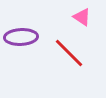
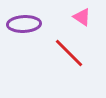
purple ellipse: moved 3 px right, 13 px up
